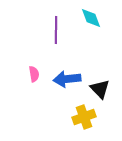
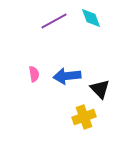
purple line: moved 2 px left, 9 px up; rotated 60 degrees clockwise
blue arrow: moved 3 px up
